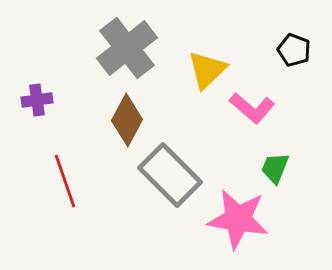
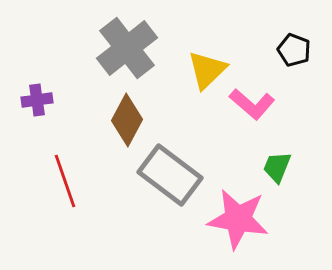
pink L-shape: moved 4 px up
green trapezoid: moved 2 px right, 1 px up
gray rectangle: rotated 8 degrees counterclockwise
